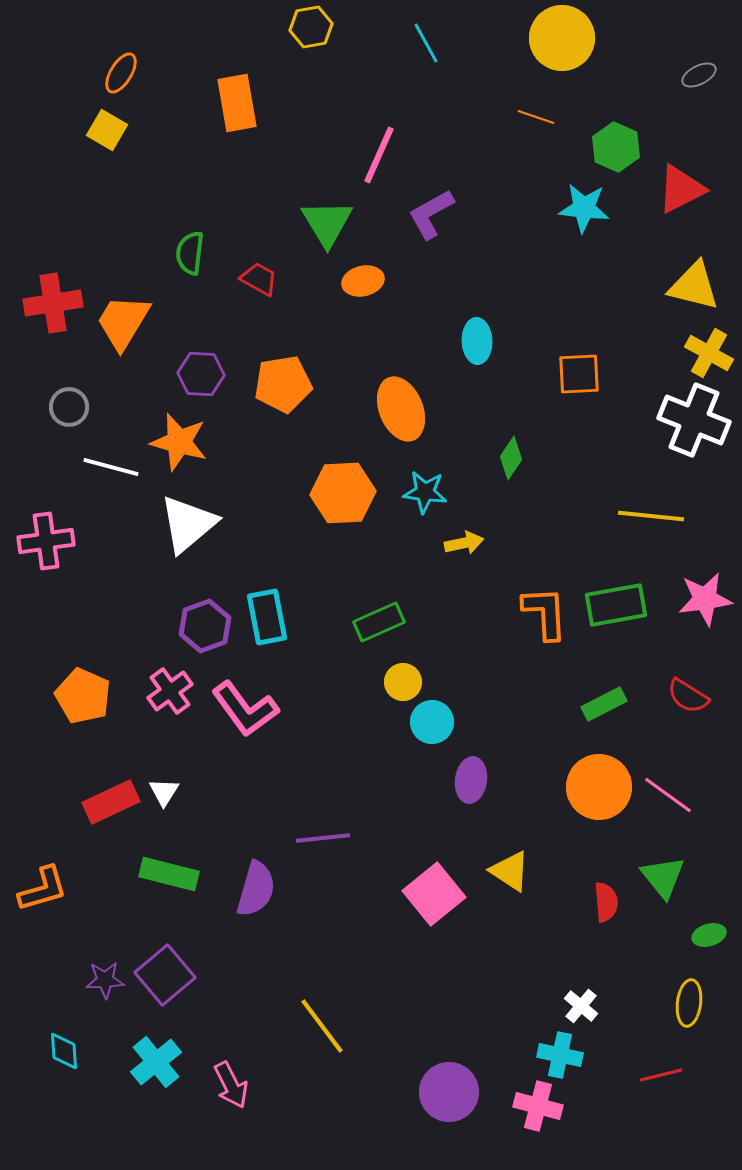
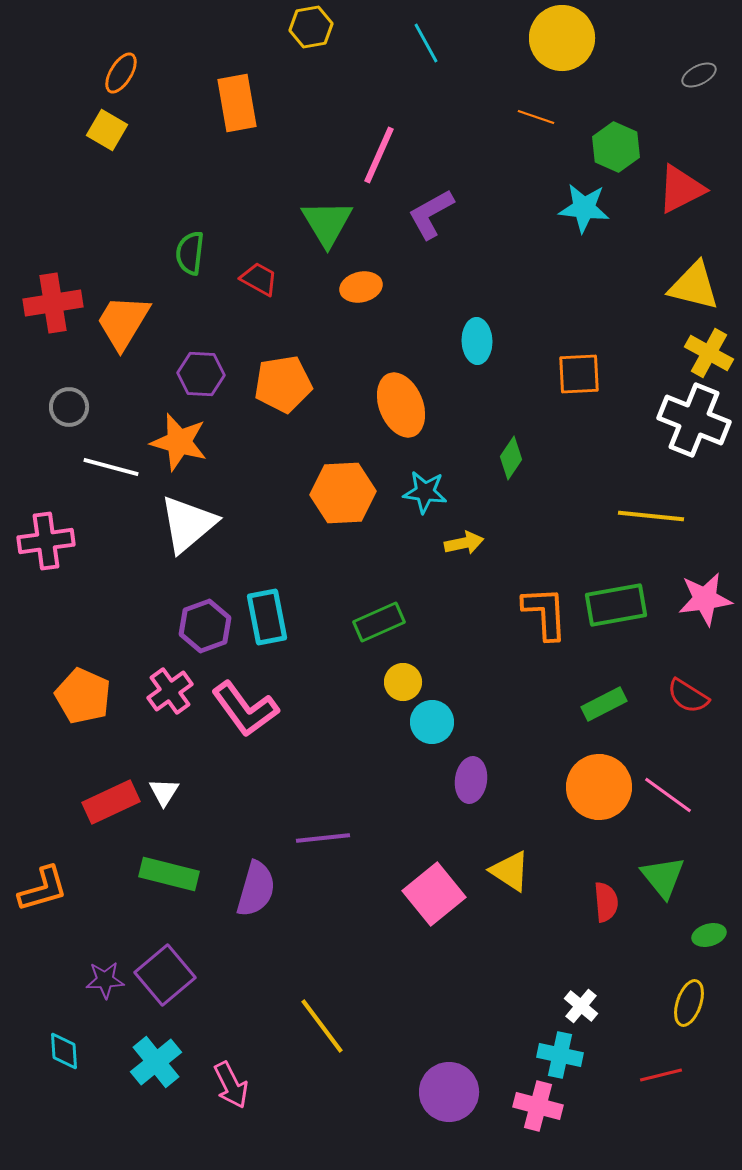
orange ellipse at (363, 281): moved 2 px left, 6 px down
orange ellipse at (401, 409): moved 4 px up
yellow ellipse at (689, 1003): rotated 12 degrees clockwise
